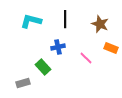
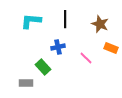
cyan L-shape: rotated 10 degrees counterclockwise
gray rectangle: moved 3 px right; rotated 16 degrees clockwise
